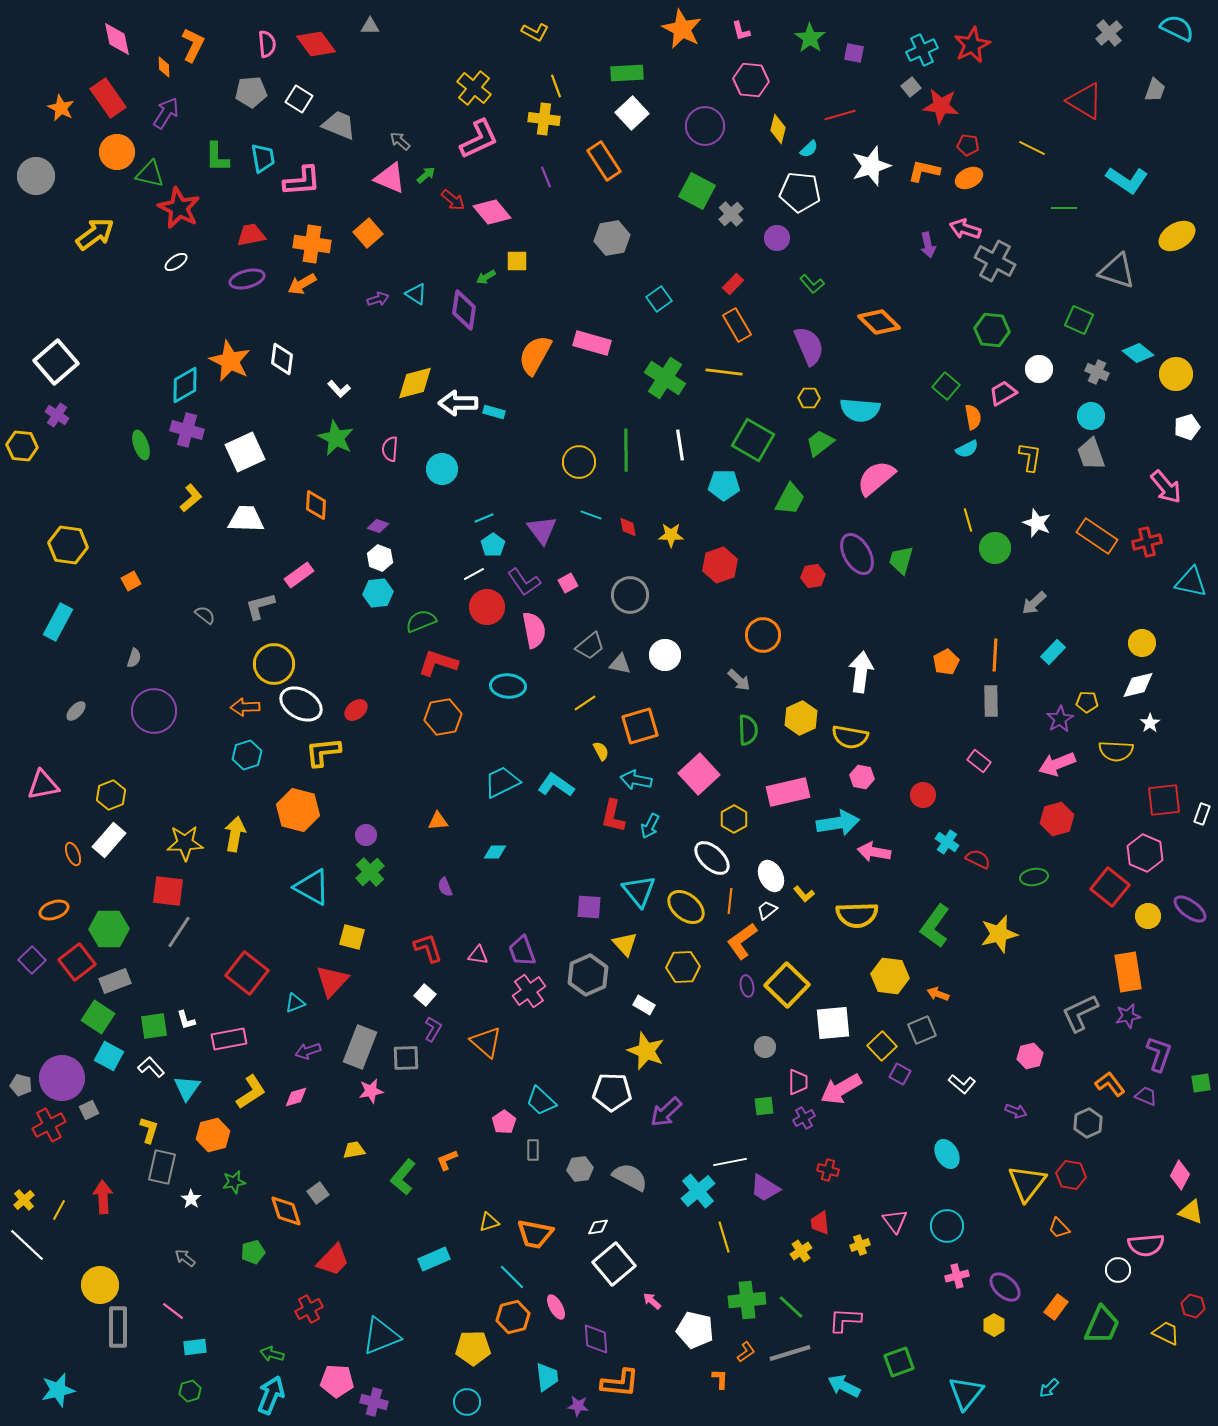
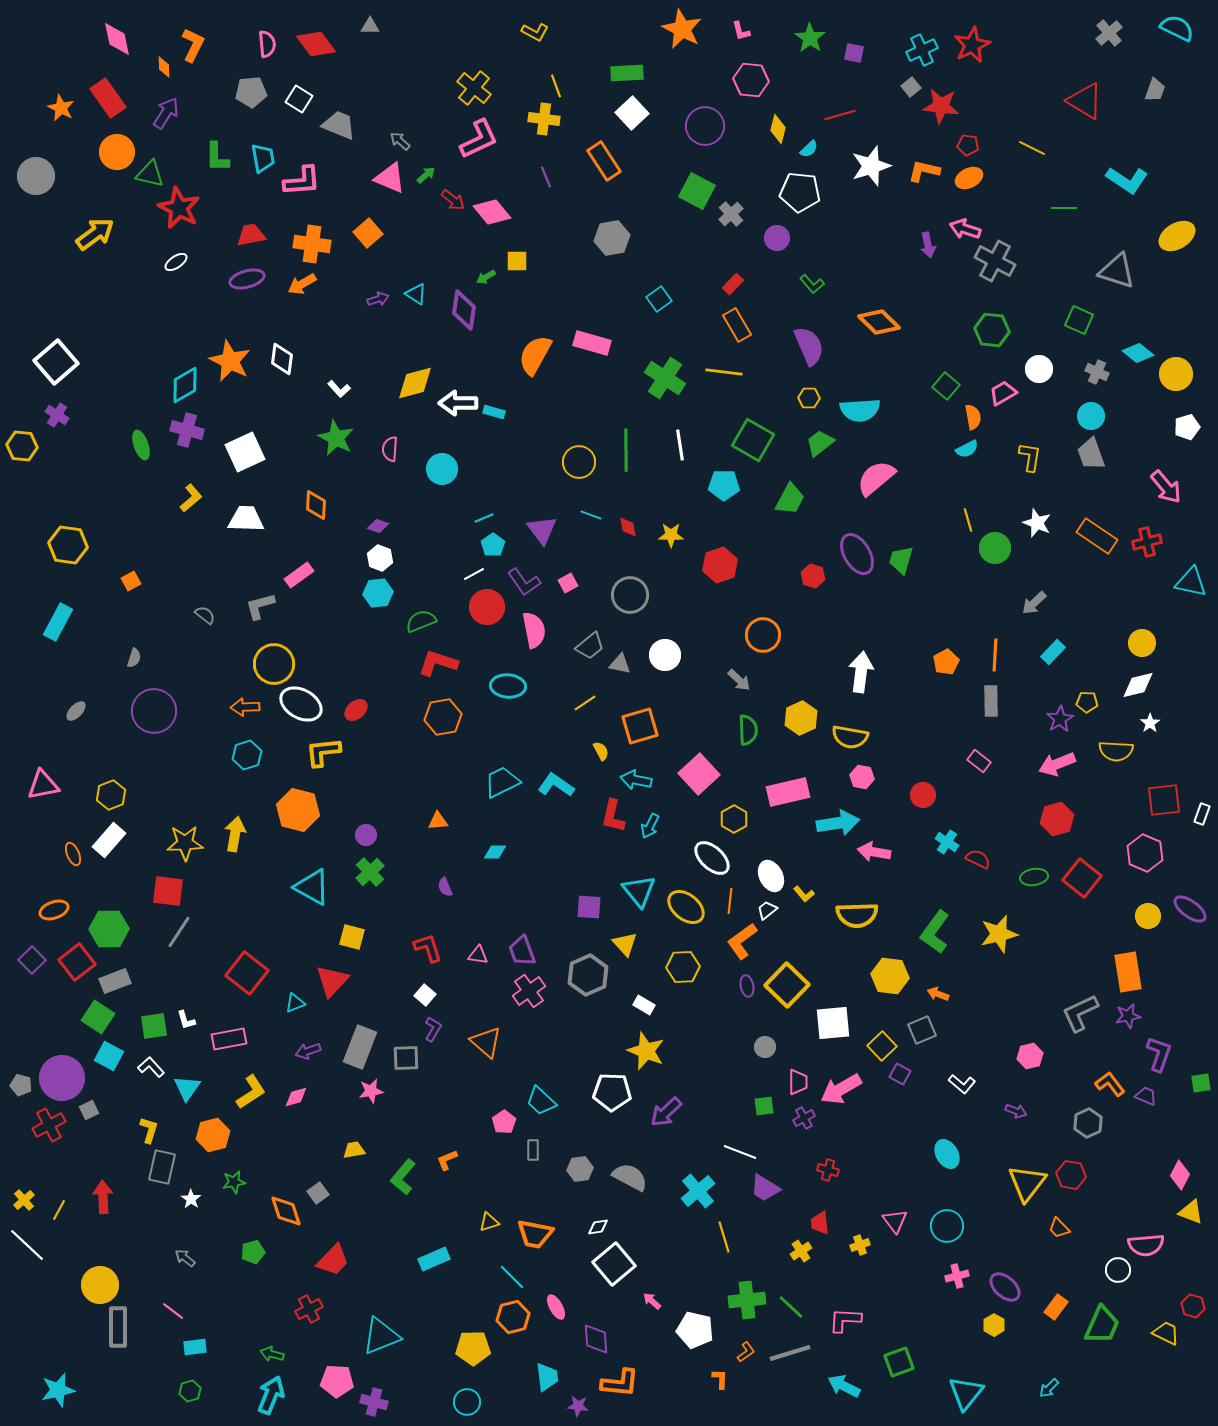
cyan semicircle at (860, 410): rotated 9 degrees counterclockwise
red hexagon at (813, 576): rotated 25 degrees clockwise
red square at (1110, 887): moved 28 px left, 9 px up
green L-shape at (935, 926): moved 6 px down
white line at (730, 1162): moved 10 px right, 10 px up; rotated 32 degrees clockwise
